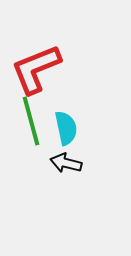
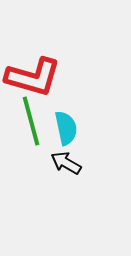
red L-shape: moved 3 px left, 8 px down; rotated 142 degrees counterclockwise
black arrow: rotated 16 degrees clockwise
